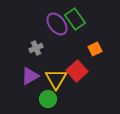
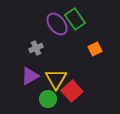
red square: moved 5 px left, 20 px down
